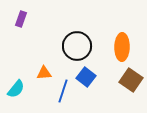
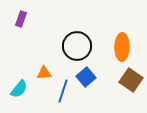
blue square: rotated 12 degrees clockwise
cyan semicircle: moved 3 px right
